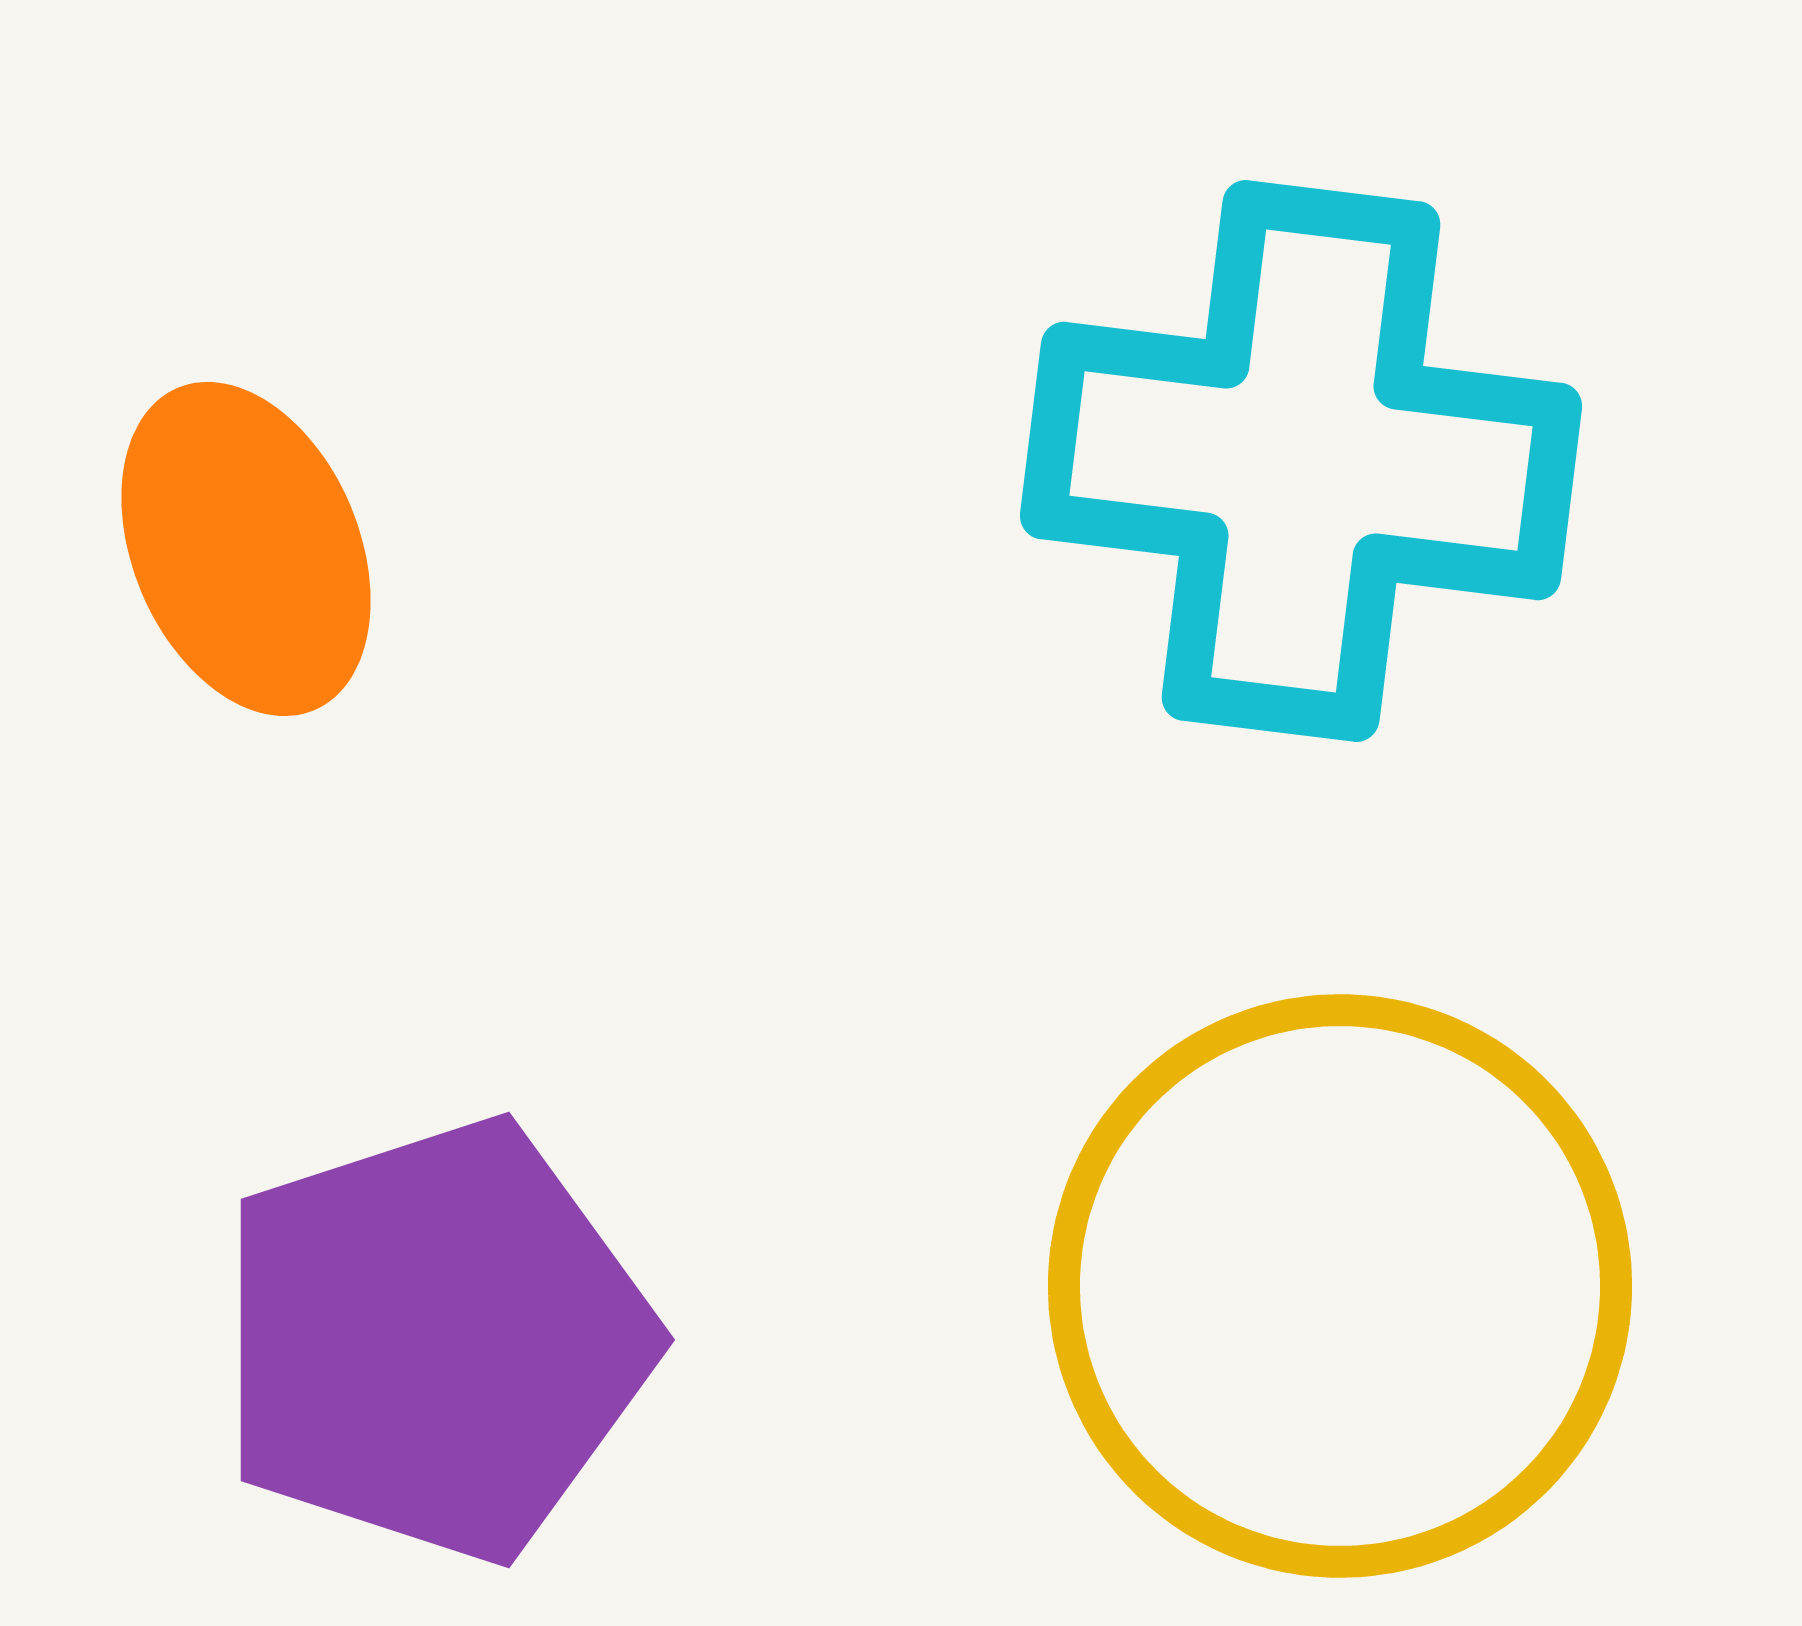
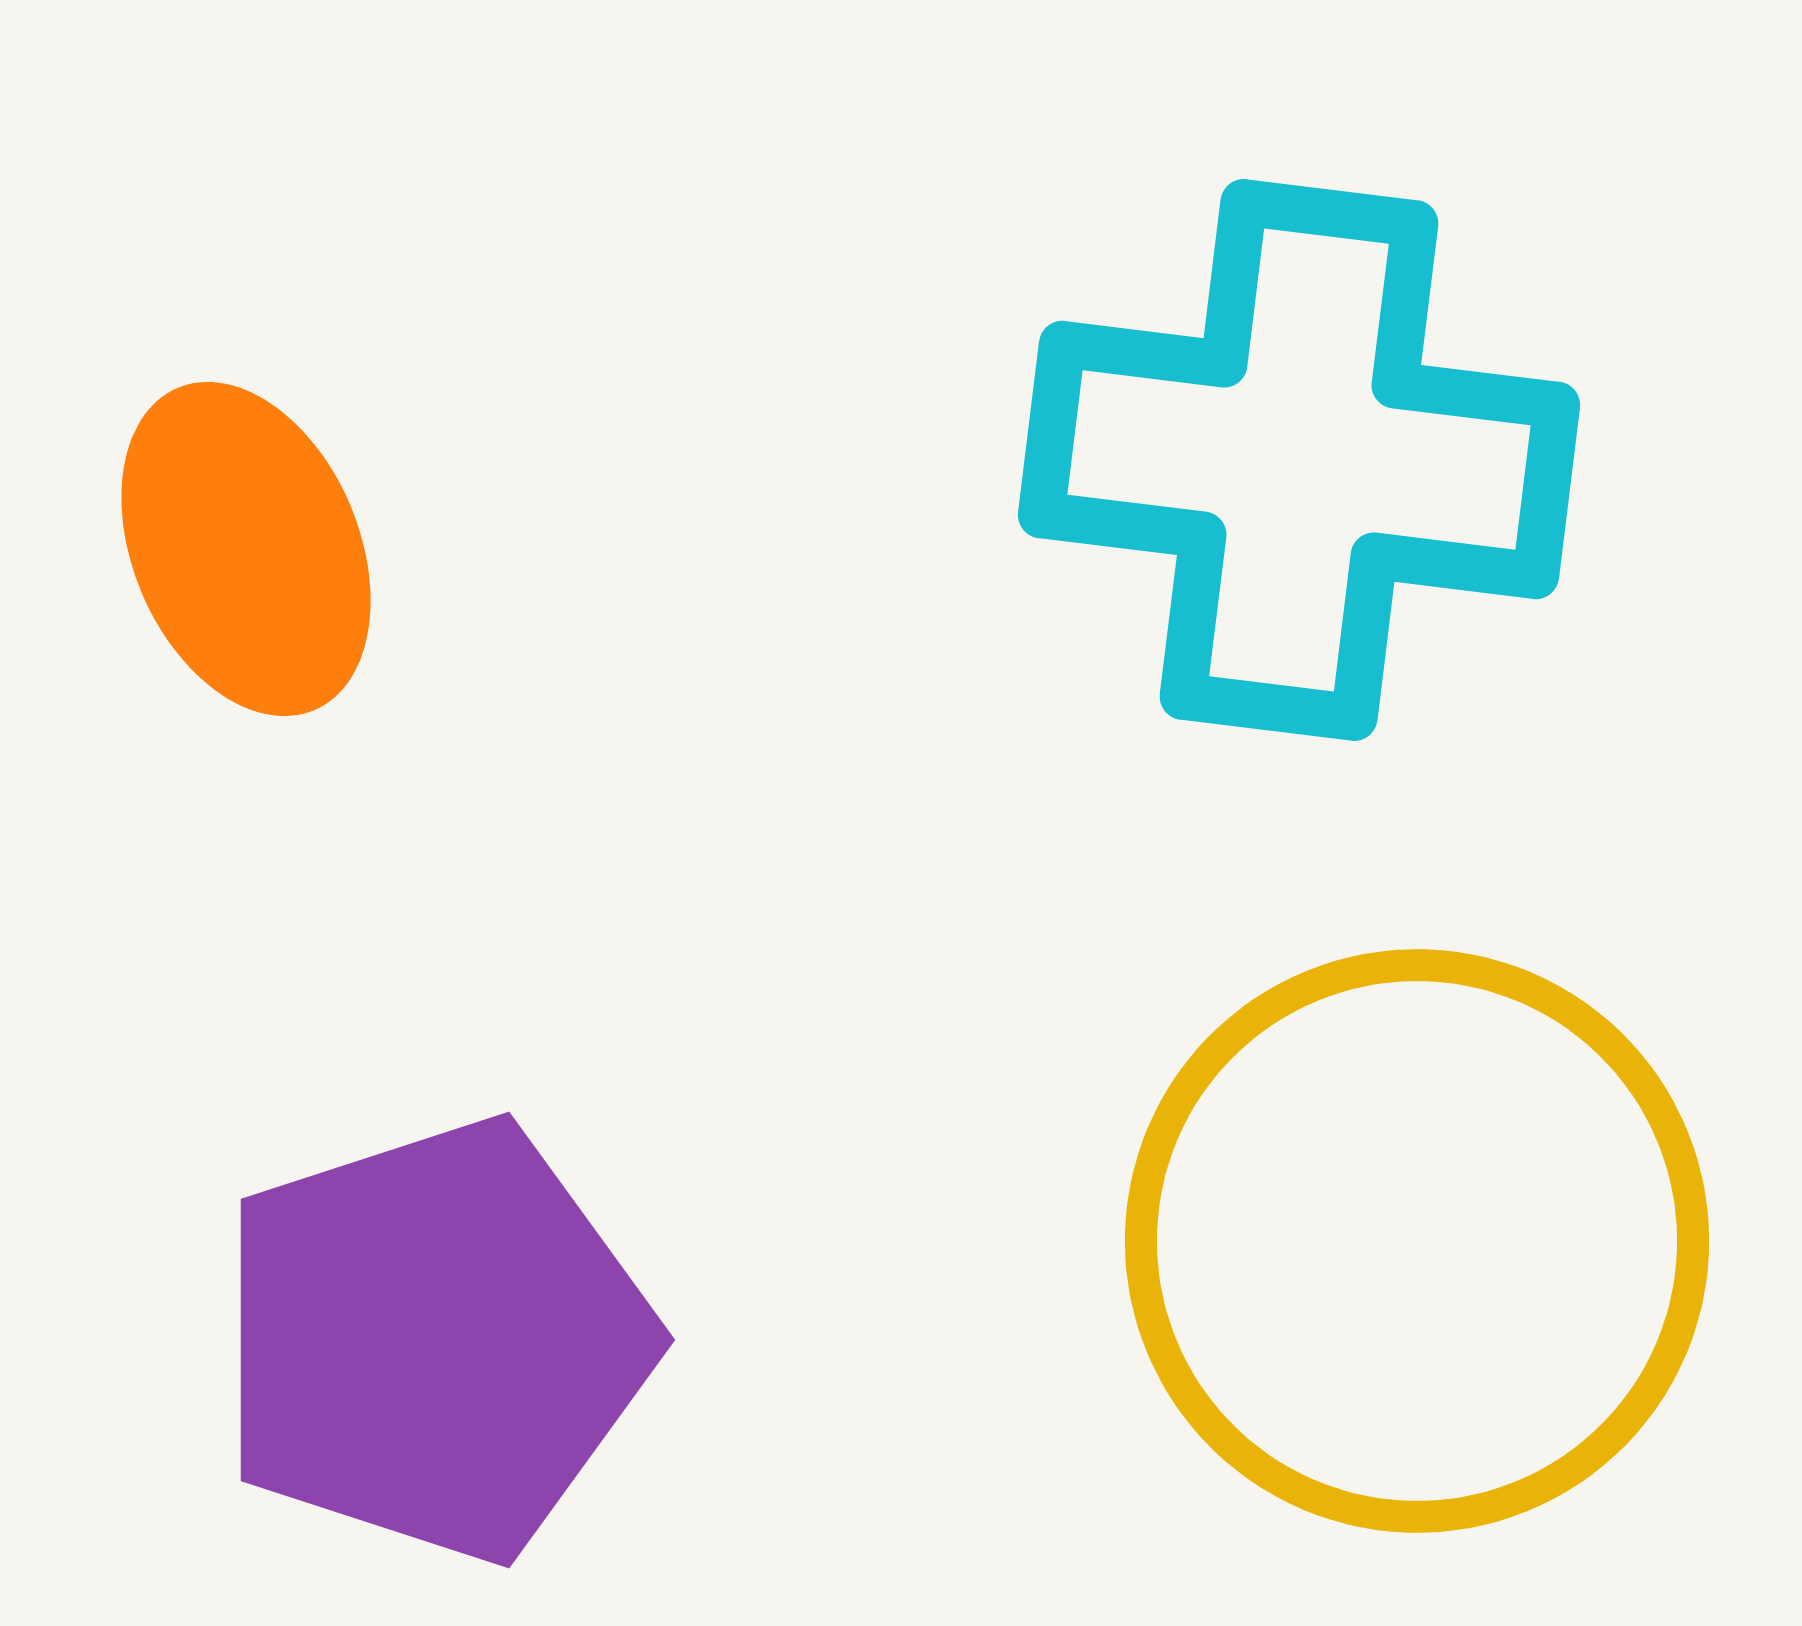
cyan cross: moved 2 px left, 1 px up
yellow circle: moved 77 px right, 45 px up
